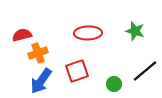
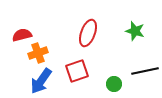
red ellipse: rotated 68 degrees counterclockwise
black line: rotated 28 degrees clockwise
